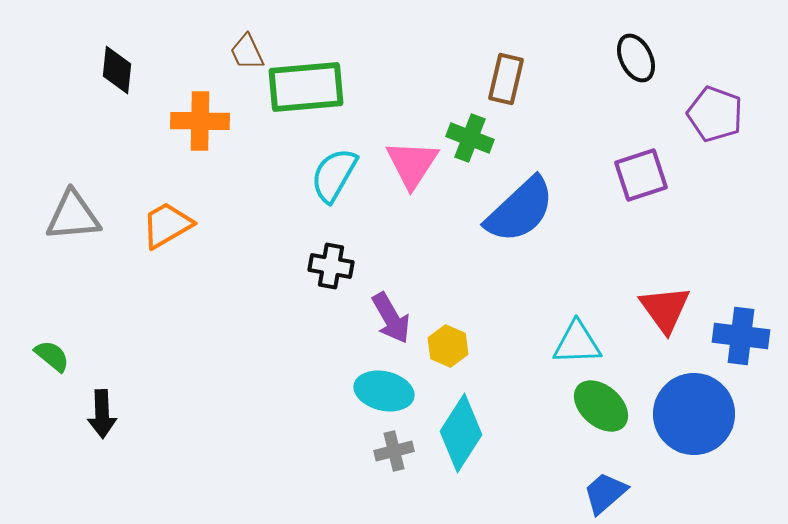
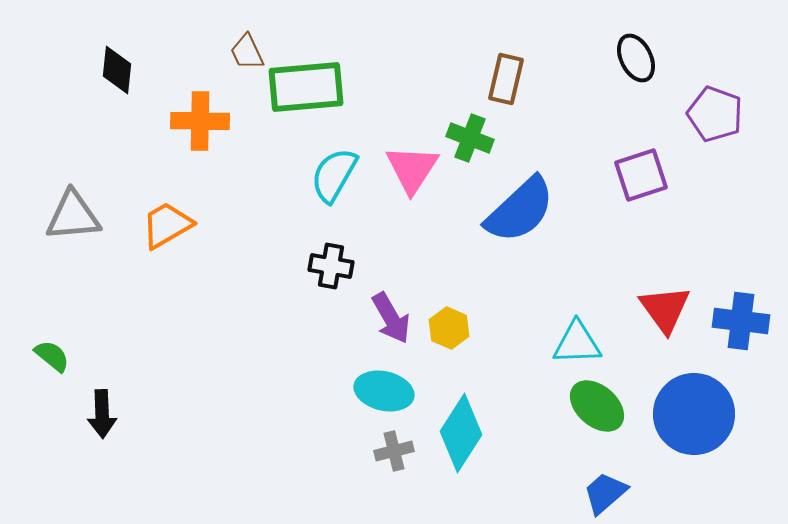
pink triangle: moved 5 px down
blue cross: moved 15 px up
yellow hexagon: moved 1 px right, 18 px up
green ellipse: moved 4 px left
